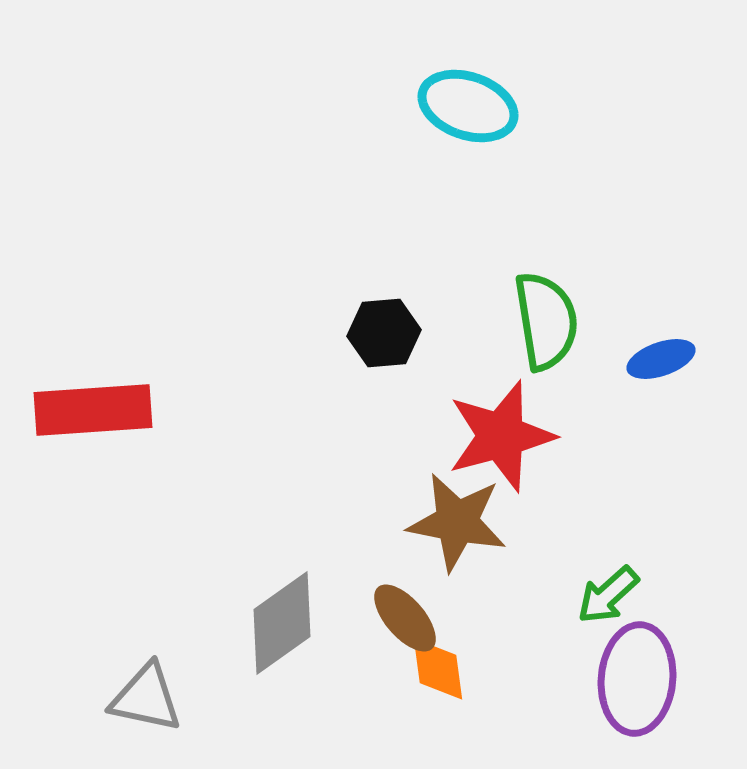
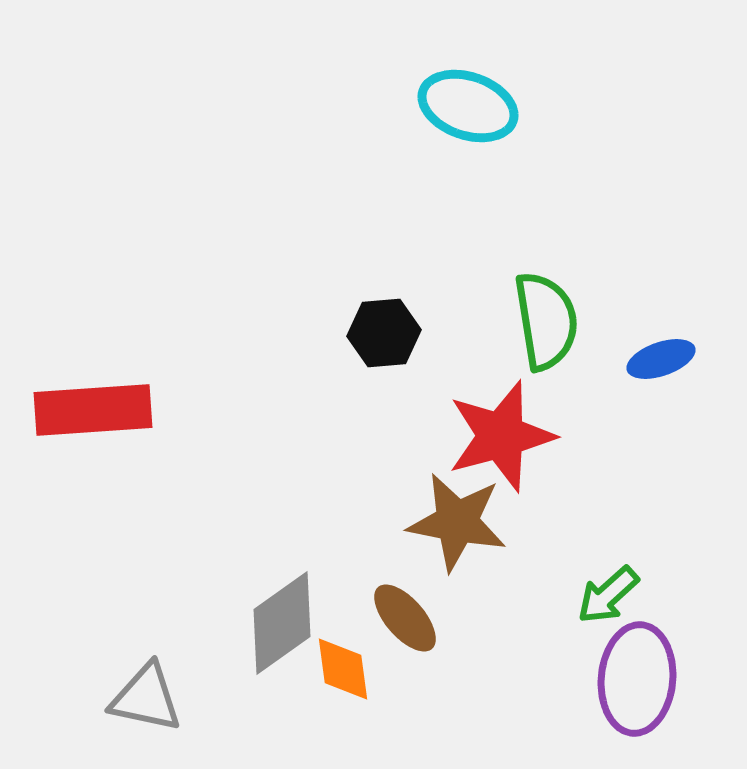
orange diamond: moved 95 px left
